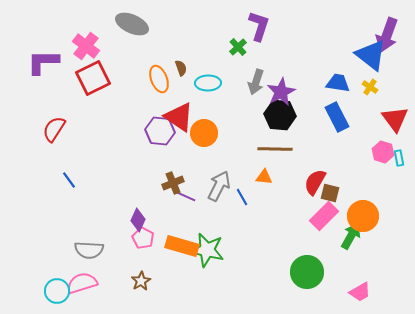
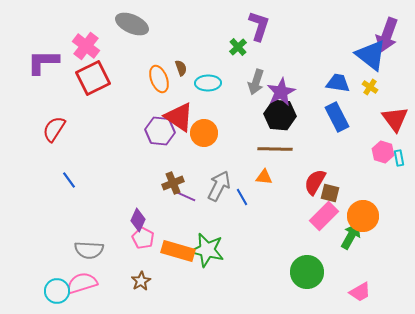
orange rectangle at (182, 246): moved 4 px left, 5 px down
